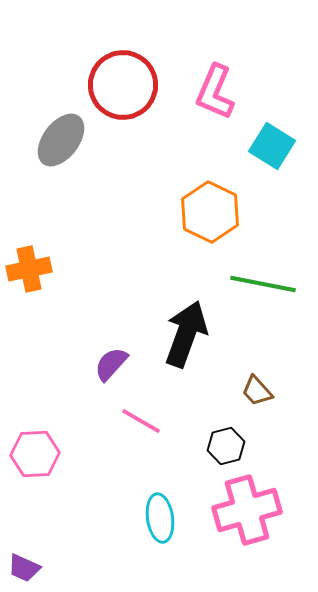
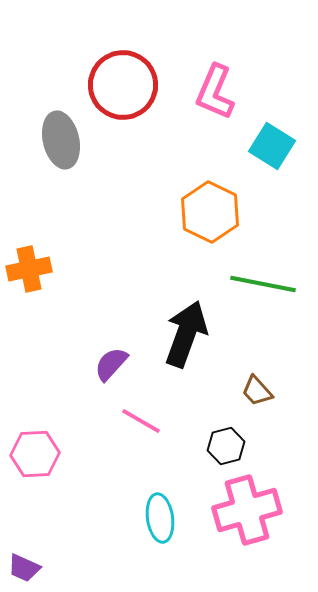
gray ellipse: rotated 50 degrees counterclockwise
